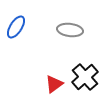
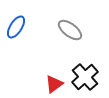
gray ellipse: rotated 30 degrees clockwise
